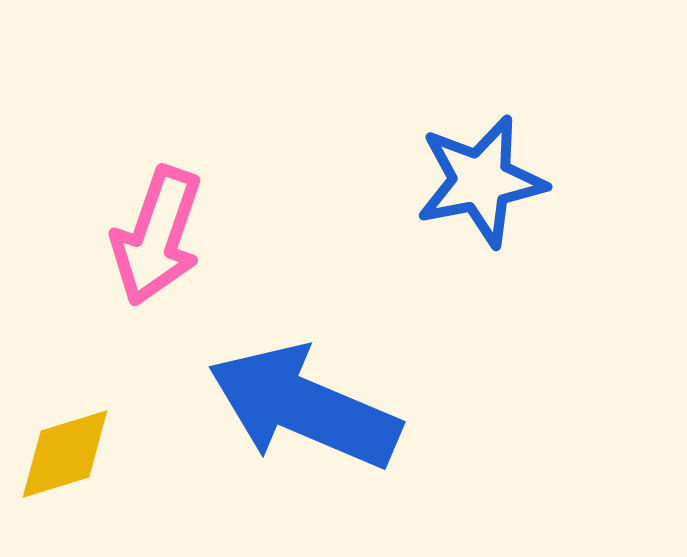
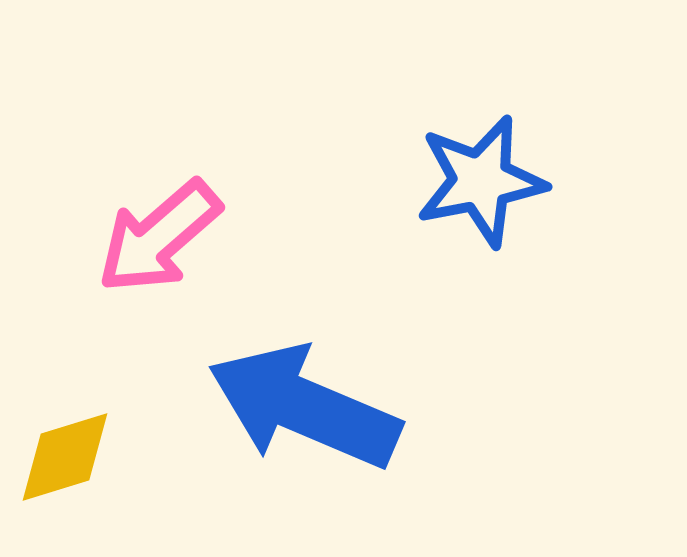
pink arrow: moved 2 px right, 1 px down; rotated 30 degrees clockwise
yellow diamond: moved 3 px down
